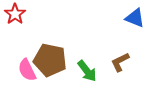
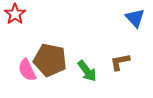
blue triangle: rotated 25 degrees clockwise
brown L-shape: rotated 15 degrees clockwise
